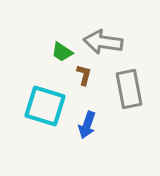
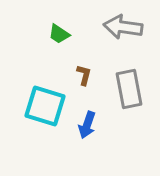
gray arrow: moved 20 px right, 15 px up
green trapezoid: moved 3 px left, 18 px up
